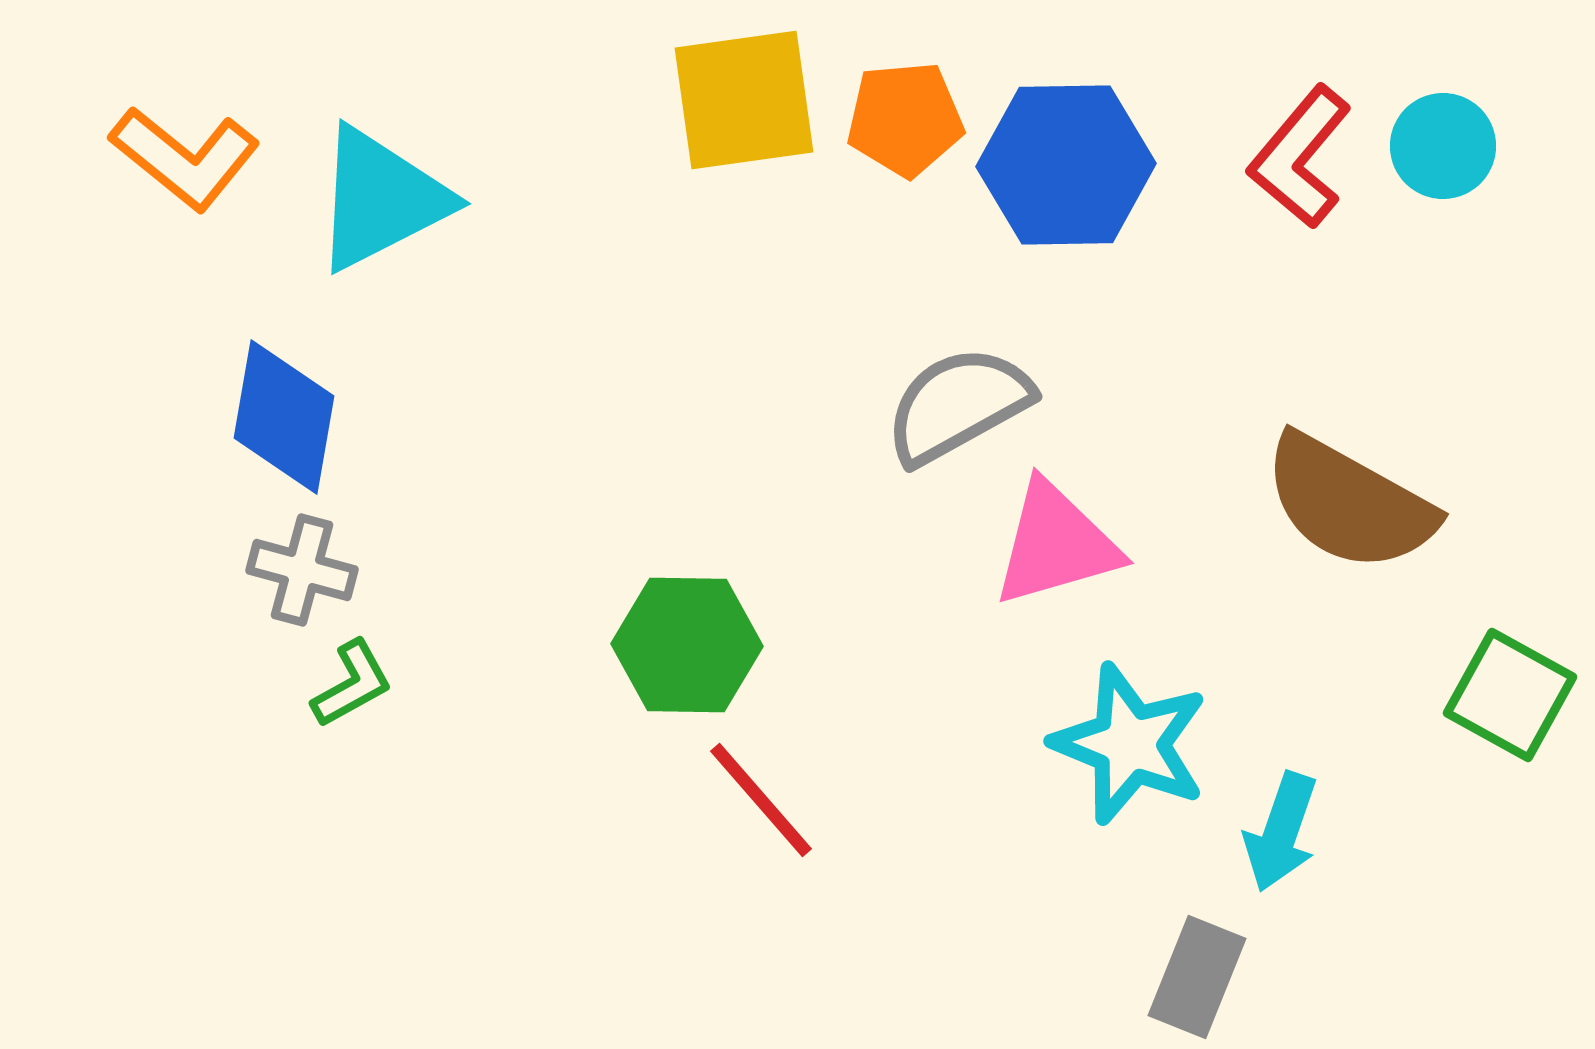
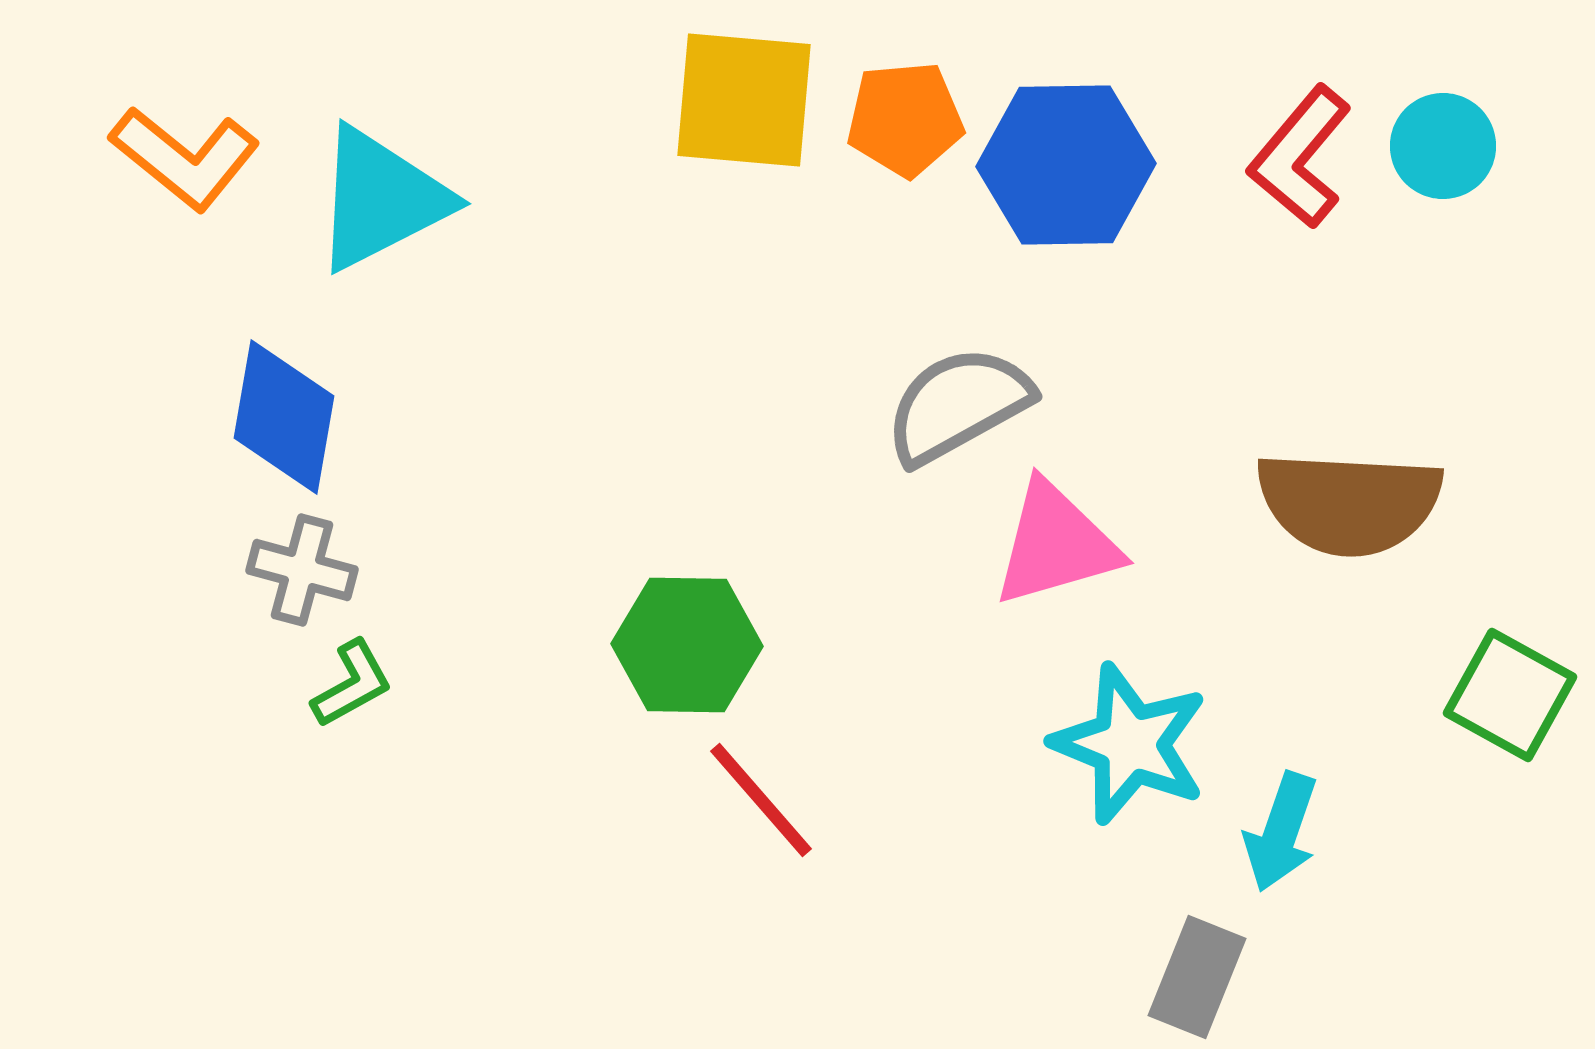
yellow square: rotated 13 degrees clockwise
brown semicircle: rotated 26 degrees counterclockwise
